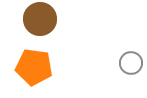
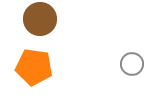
gray circle: moved 1 px right, 1 px down
